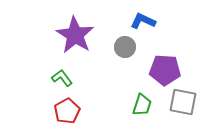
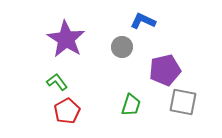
purple star: moved 9 px left, 4 px down
gray circle: moved 3 px left
purple pentagon: rotated 16 degrees counterclockwise
green L-shape: moved 5 px left, 4 px down
green trapezoid: moved 11 px left
